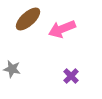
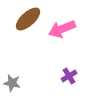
gray star: moved 14 px down
purple cross: moved 2 px left; rotated 14 degrees clockwise
